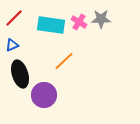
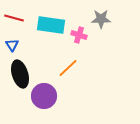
red line: rotated 60 degrees clockwise
pink cross: moved 13 px down; rotated 14 degrees counterclockwise
blue triangle: rotated 40 degrees counterclockwise
orange line: moved 4 px right, 7 px down
purple circle: moved 1 px down
